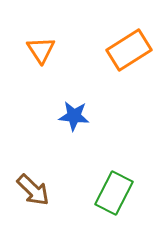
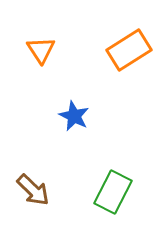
blue star: rotated 20 degrees clockwise
green rectangle: moved 1 px left, 1 px up
